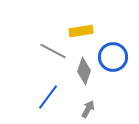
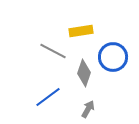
gray diamond: moved 2 px down
blue line: rotated 16 degrees clockwise
